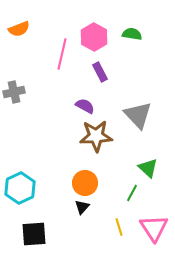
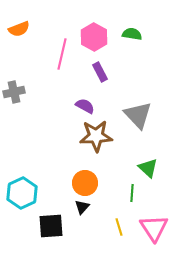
cyan hexagon: moved 2 px right, 5 px down
green line: rotated 24 degrees counterclockwise
black square: moved 17 px right, 8 px up
